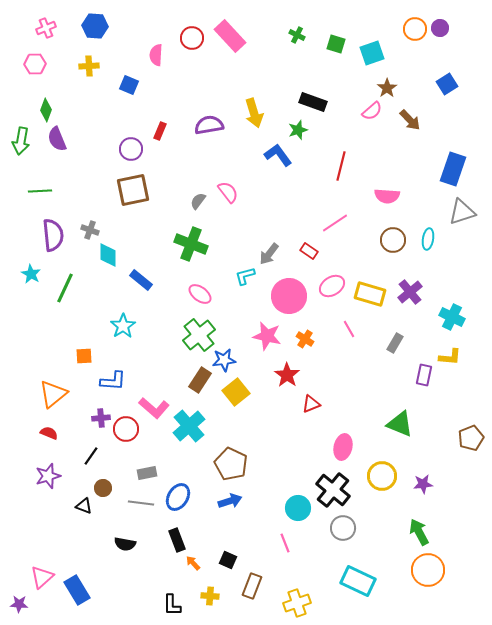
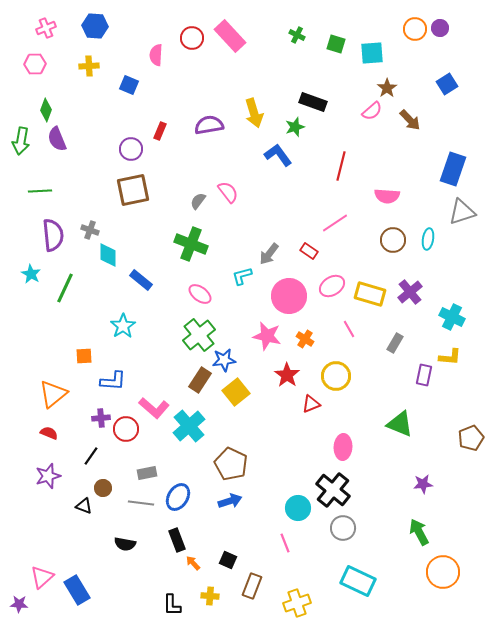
cyan square at (372, 53): rotated 15 degrees clockwise
green star at (298, 130): moved 3 px left, 3 px up
cyan L-shape at (245, 276): moved 3 px left
pink ellipse at (343, 447): rotated 10 degrees counterclockwise
yellow circle at (382, 476): moved 46 px left, 100 px up
orange circle at (428, 570): moved 15 px right, 2 px down
